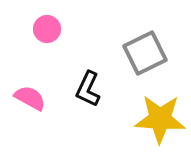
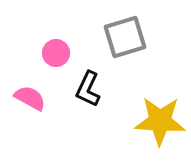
pink circle: moved 9 px right, 24 px down
gray square: moved 20 px left, 16 px up; rotated 9 degrees clockwise
yellow star: moved 2 px down
